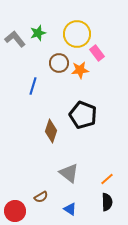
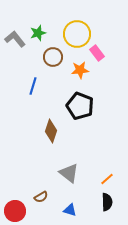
brown circle: moved 6 px left, 6 px up
black pentagon: moved 3 px left, 9 px up
blue triangle: moved 1 px down; rotated 16 degrees counterclockwise
